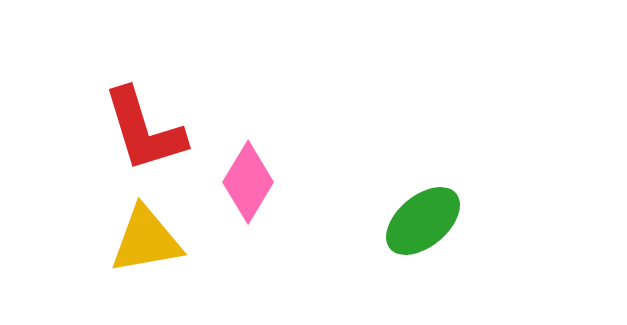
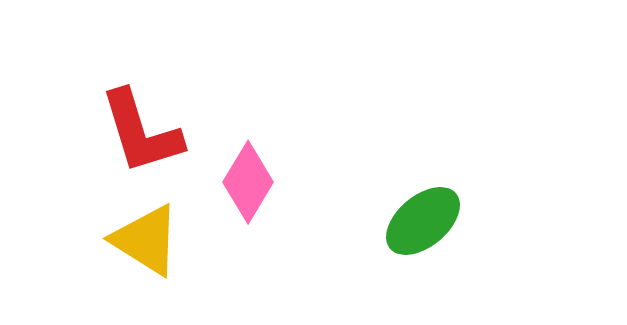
red L-shape: moved 3 px left, 2 px down
yellow triangle: rotated 42 degrees clockwise
